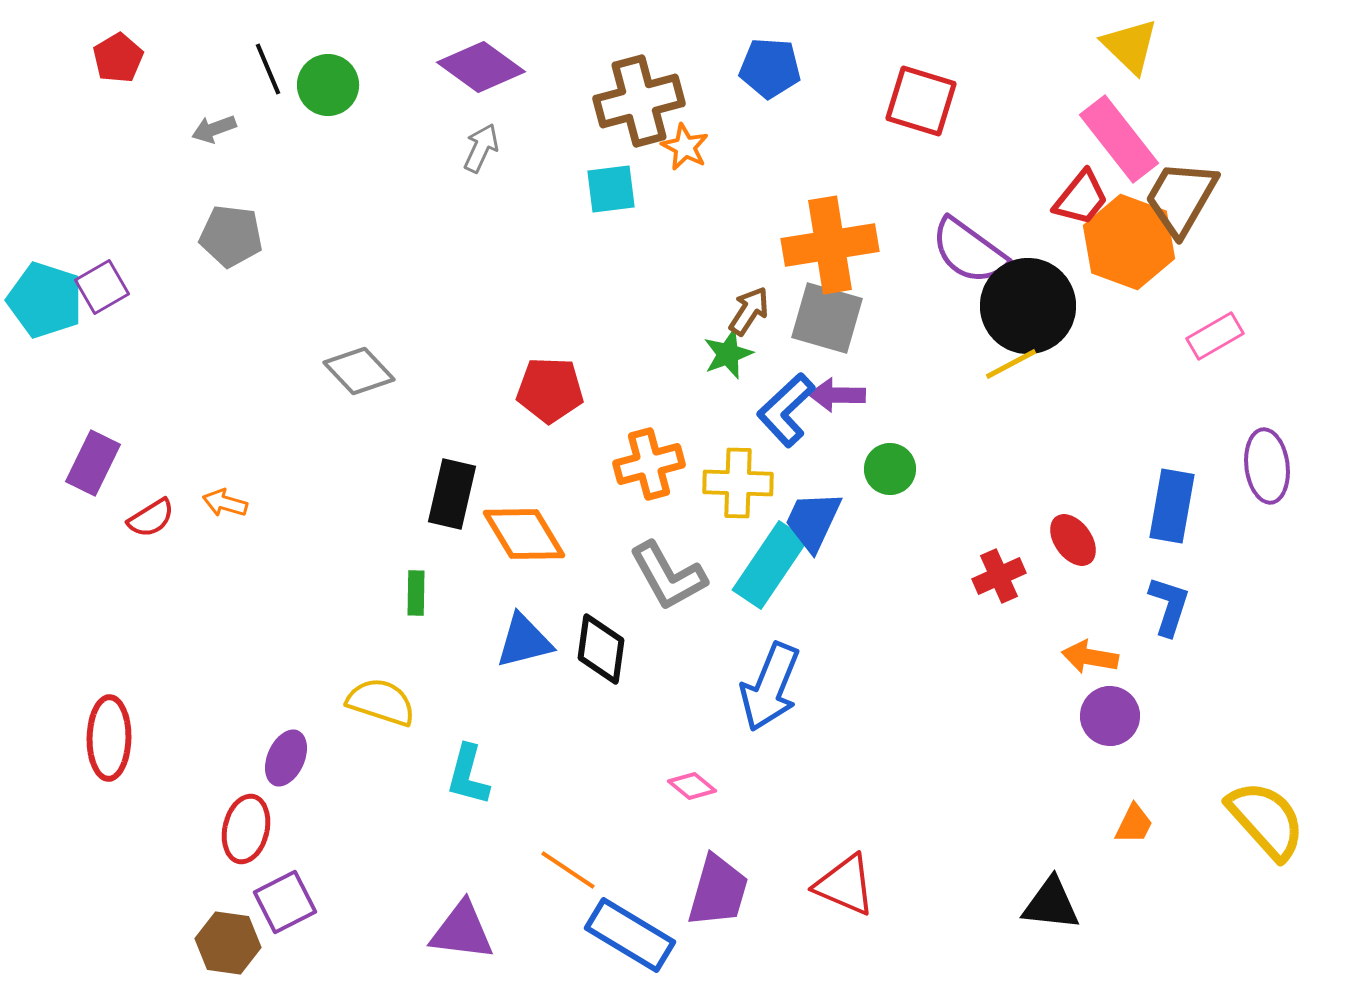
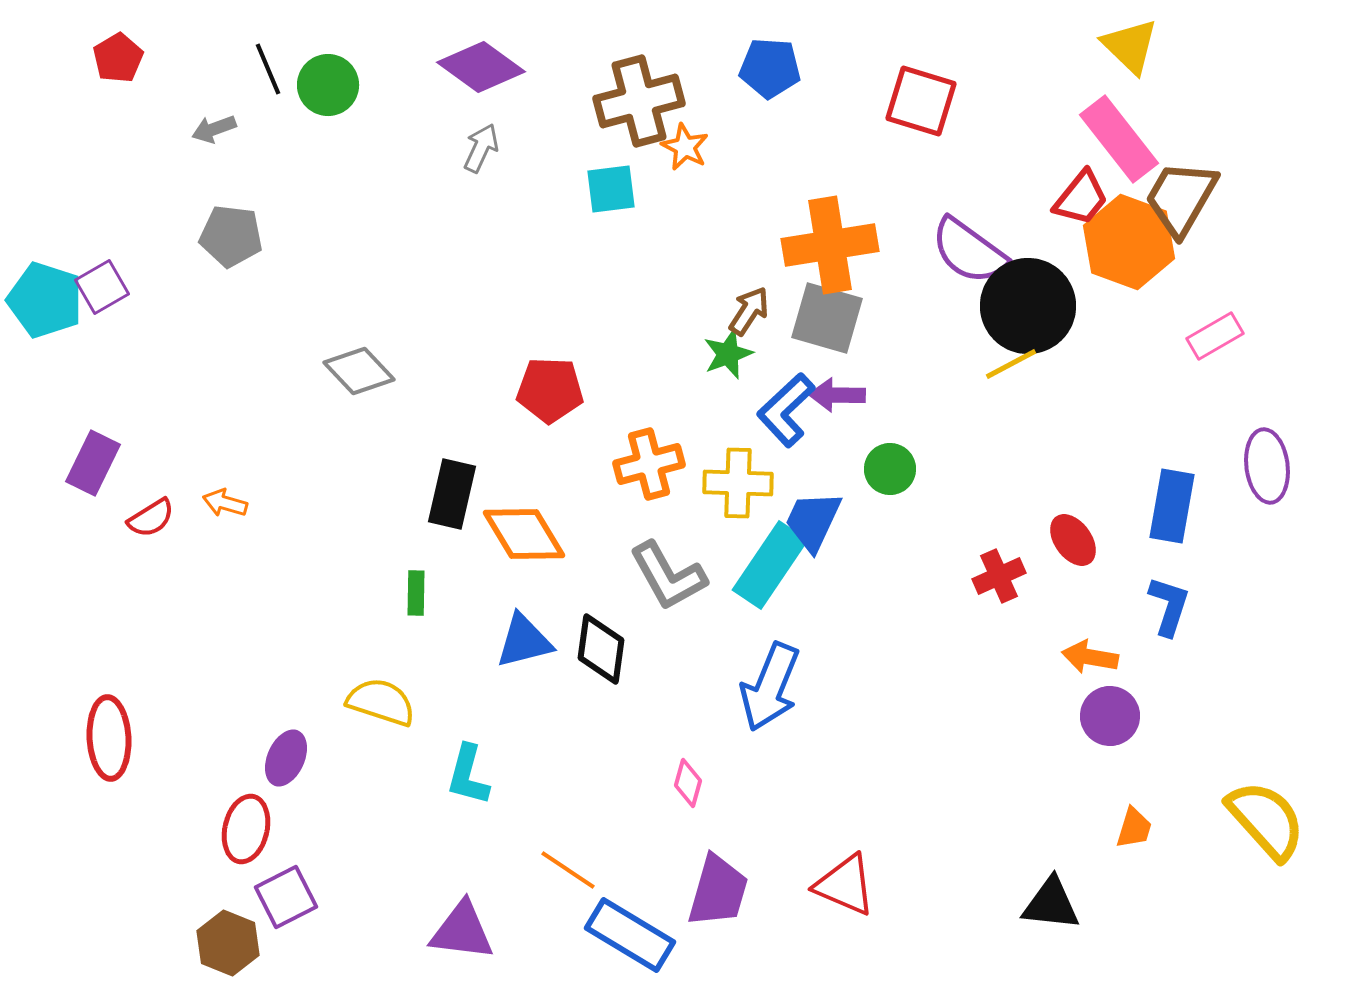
red ellipse at (109, 738): rotated 4 degrees counterclockwise
pink diamond at (692, 786): moved 4 px left, 3 px up; rotated 66 degrees clockwise
orange trapezoid at (1134, 824): moved 4 px down; rotated 9 degrees counterclockwise
purple square at (285, 902): moved 1 px right, 5 px up
brown hexagon at (228, 943): rotated 14 degrees clockwise
